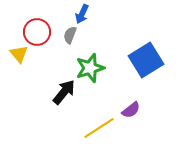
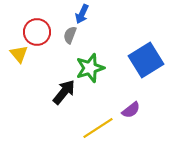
yellow line: moved 1 px left
